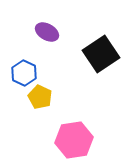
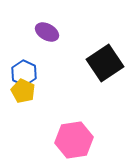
black square: moved 4 px right, 9 px down
yellow pentagon: moved 17 px left, 6 px up
